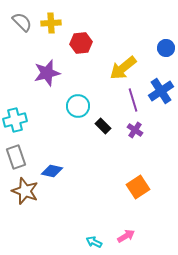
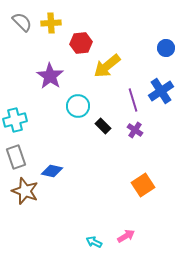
yellow arrow: moved 16 px left, 2 px up
purple star: moved 3 px right, 3 px down; rotated 24 degrees counterclockwise
orange square: moved 5 px right, 2 px up
